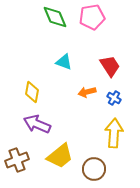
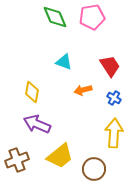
orange arrow: moved 4 px left, 2 px up
